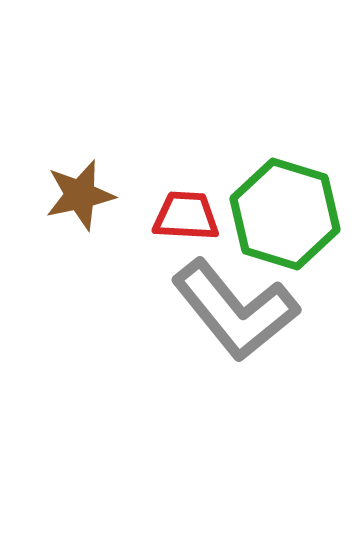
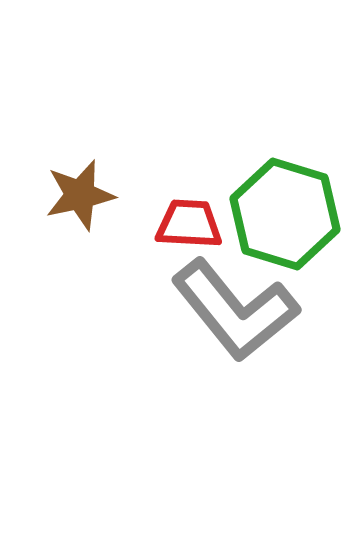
red trapezoid: moved 3 px right, 8 px down
